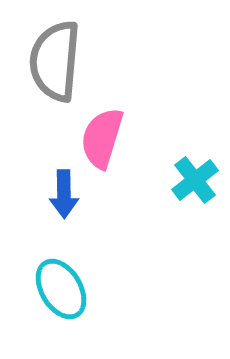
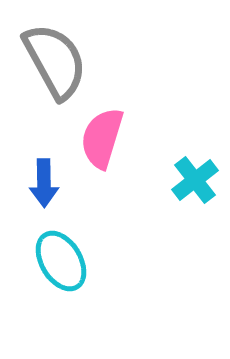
gray semicircle: rotated 146 degrees clockwise
blue arrow: moved 20 px left, 11 px up
cyan ellipse: moved 28 px up
